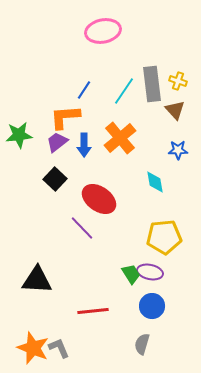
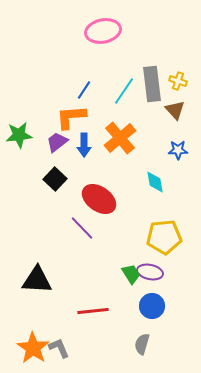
orange L-shape: moved 6 px right
orange star: rotated 12 degrees clockwise
